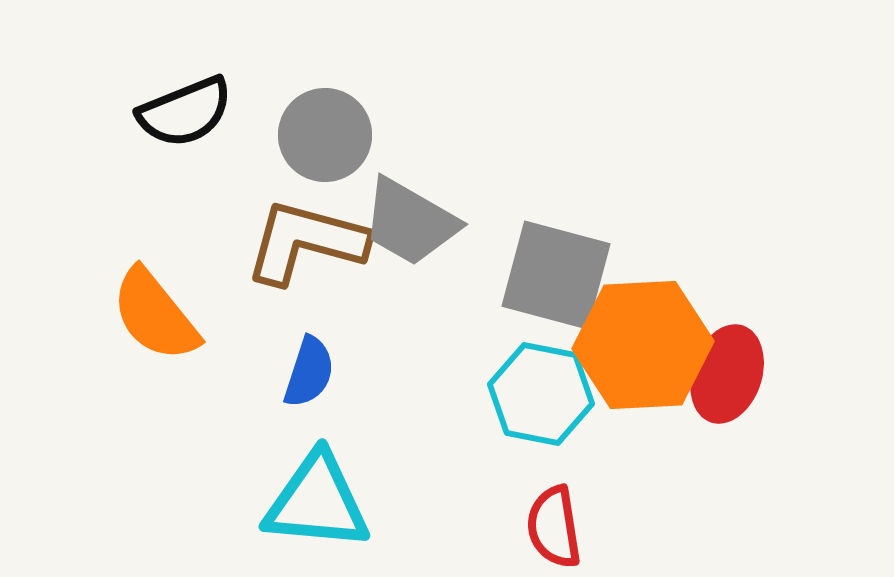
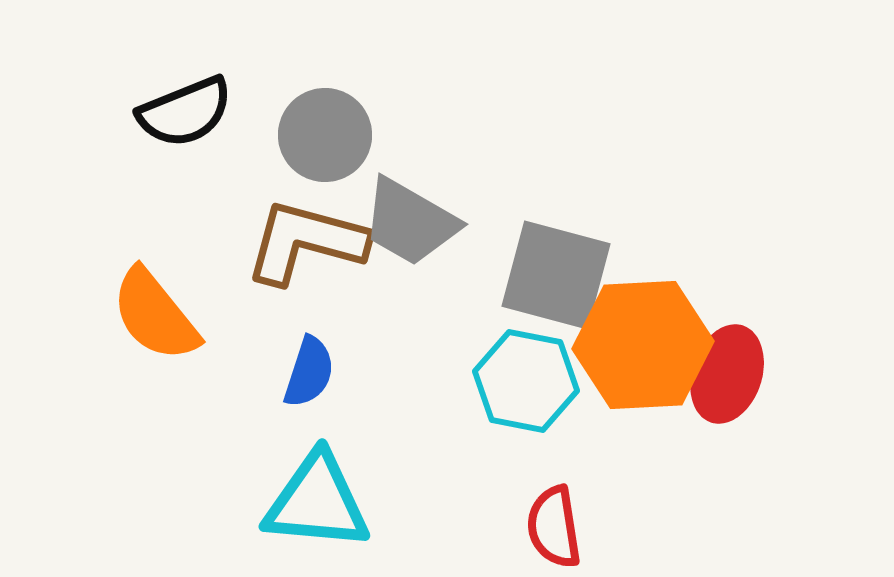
cyan hexagon: moved 15 px left, 13 px up
